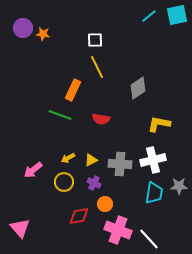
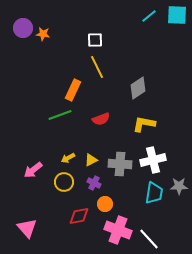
cyan square: rotated 15 degrees clockwise
green line: rotated 40 degrees counterclockwise
red semicircle: rotated 30 degrees counterclockwise
yellow L-shape: moved 15 px left
pink triangle: moved 7 px right
